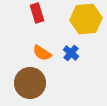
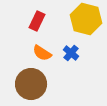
red rectangle: moved 8 px down; rotated 42 degrees clockwise
yellow hexagon: rotated 20 degrees clockwise
brown circle: moved 1 px right, 1 px down
